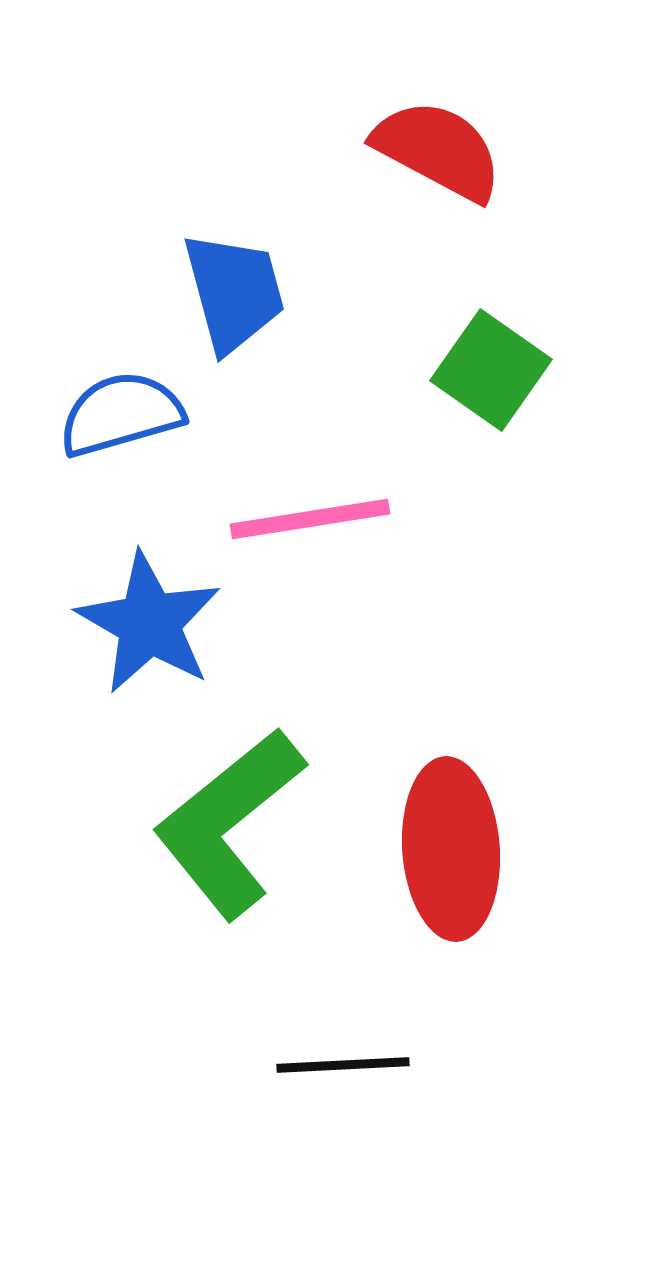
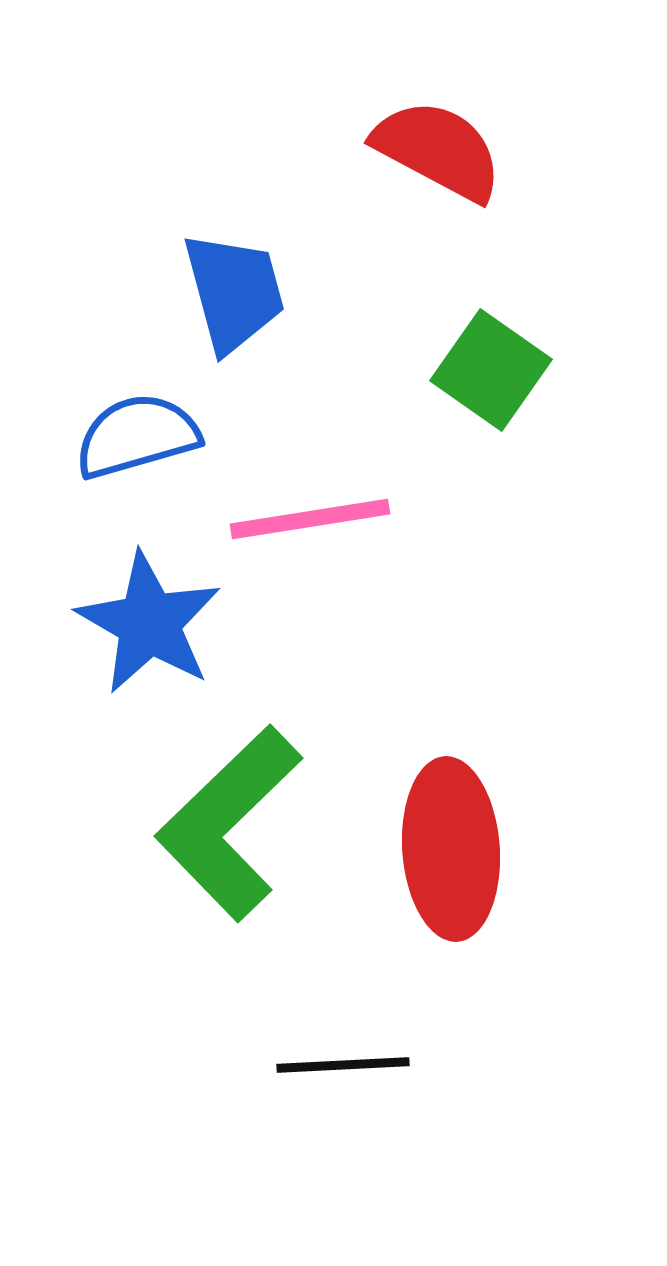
blue semicircle: moved 16 px right, 22 px down
green L-shape: rotated 5 degrees counterclockwise
